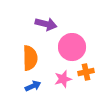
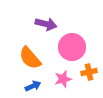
orange semicircle: rotated 140 degrees clockwise
orange cross: moved 3 px right
